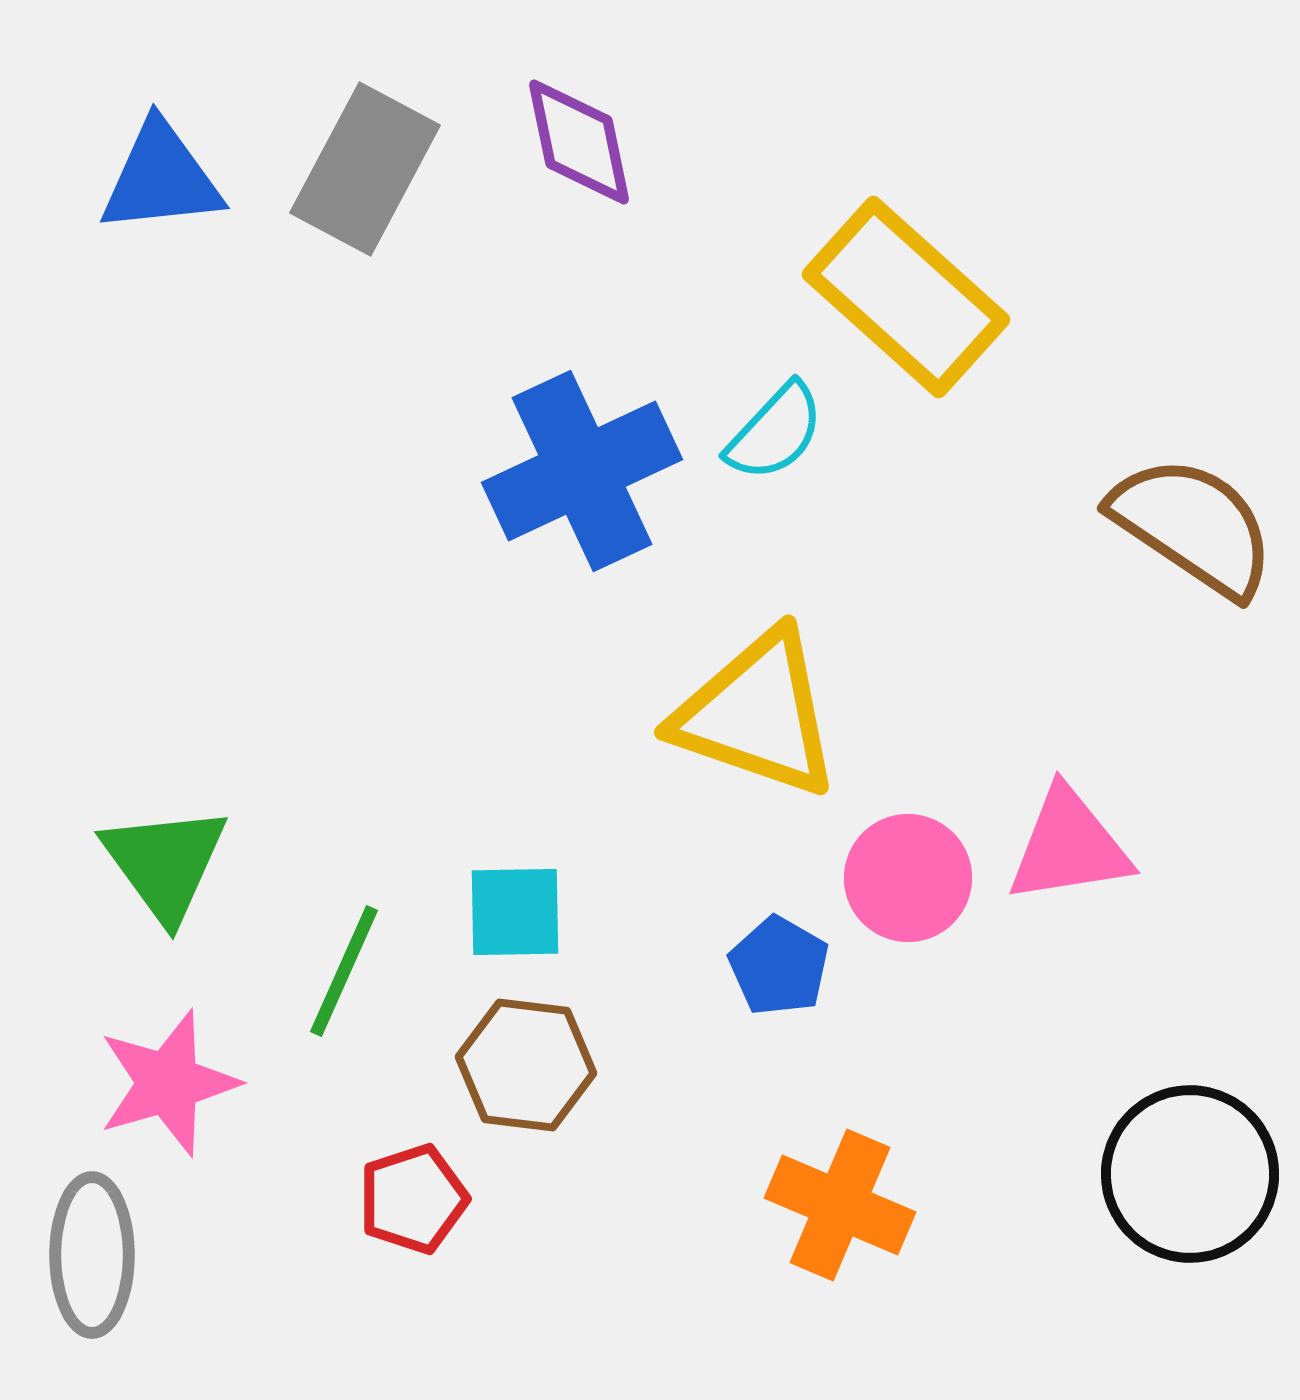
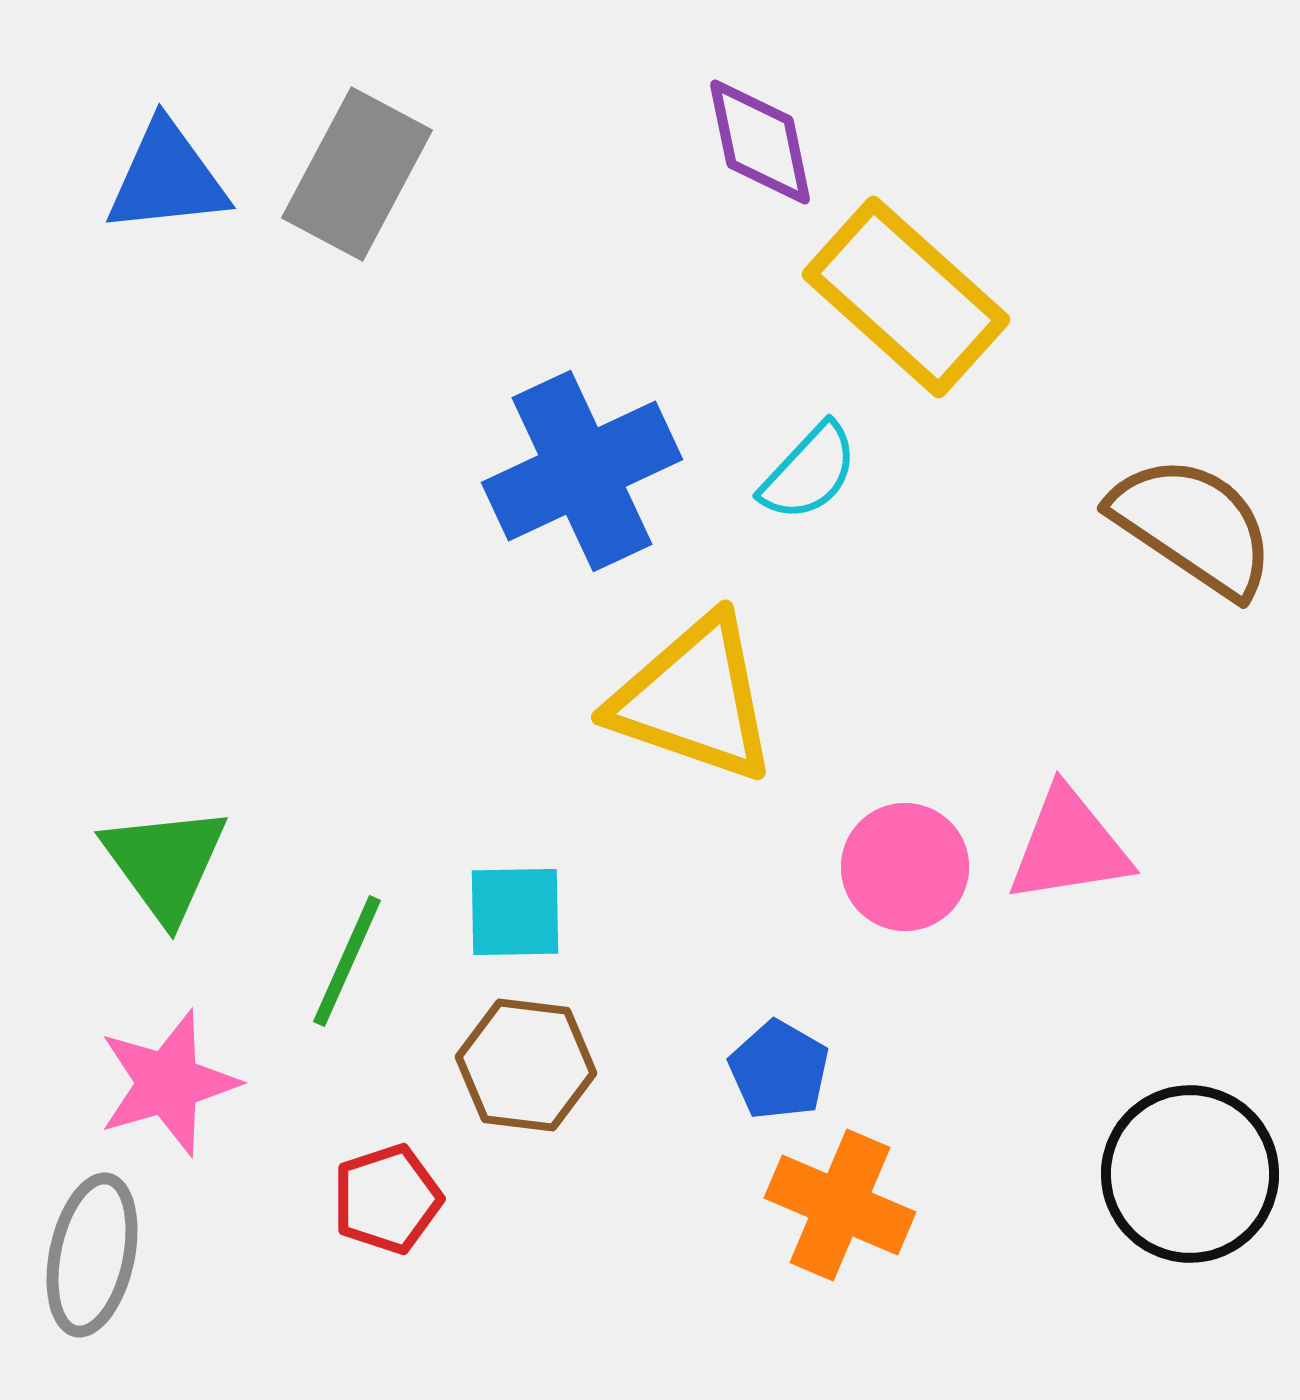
purple diamond: moved 181 px right
gray rectangle: moved 8 px left, 5 px down
blue triangle: moved 6 px right
cyan semicircle: moved 34 px right, 40 px down
yellow triangle: moved 63 px left, 15 px up
pink circle: moved 3 px left, 11 px up
blue pentagon: moved 104 px down
green line: moved 3 px right, 10 px up
red pentagon: moved 26 px left
gray ellipse: rotated 12 degrees clockwise
